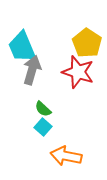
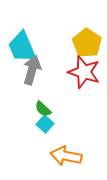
red star: moved 6 px right
cyan square: moved 2 px right, 3 px up
